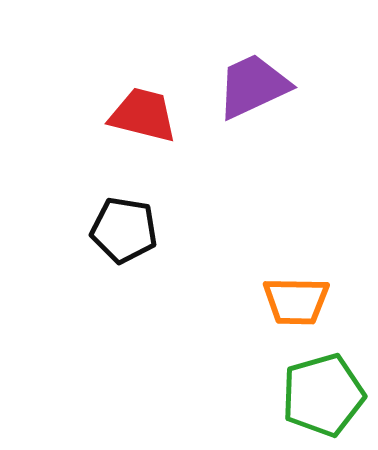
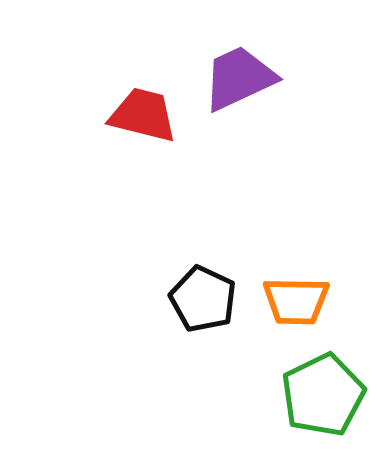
purple trapezoid: moved 14 px left, 8 px up
black pentagon: moved 79 px right, 69 px down; rotated 16 degrees clockwise
green pentagon: rotated 10 degrees counterclockwise
